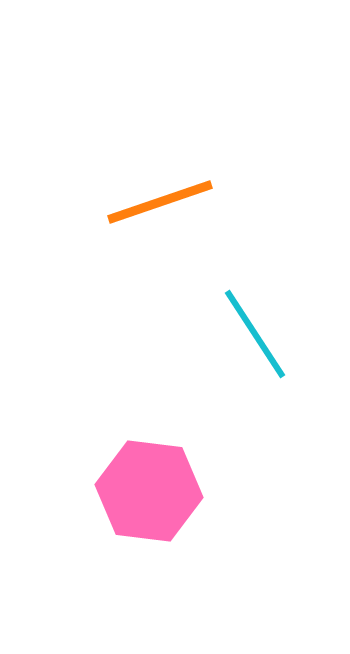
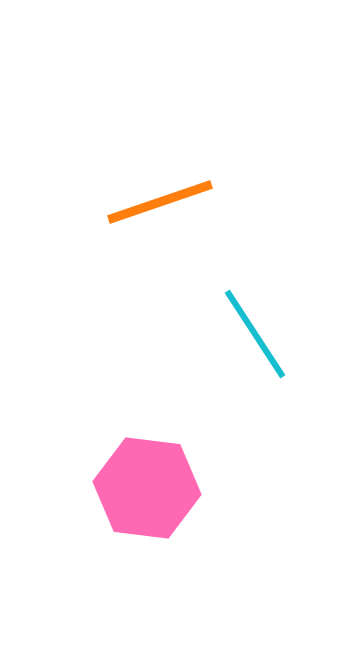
pink hexagon: moved 2 px left, 3 px up
